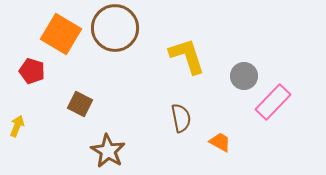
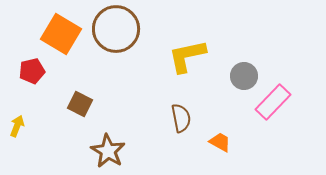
brown circle: moved 1 px right, 1 px down
yellow L-shape: rotated 84 degrees counterclockwise
red pentagon: rotated 30 degrees counterclockwise
